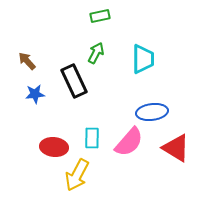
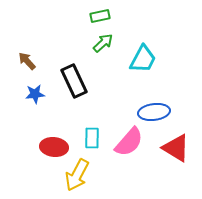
green arrow: moved 7 px right, 10 px up; rotated 20 degrees clockwise
cyan trapezoid: rotated 28 degrees clockwise
blue ellipse: moved 2 px right
